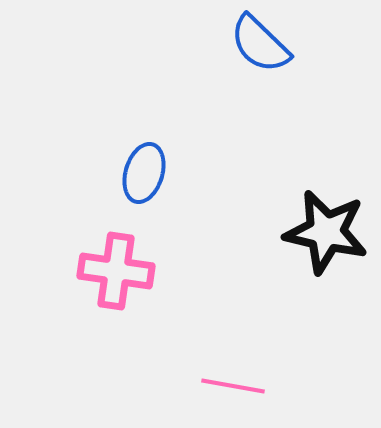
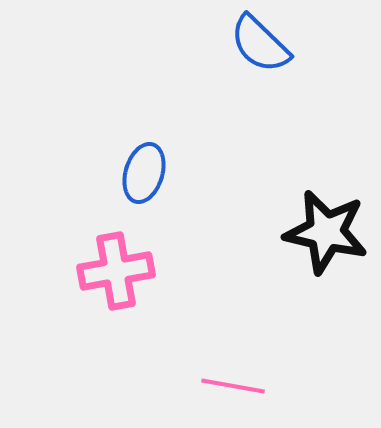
pink cross: rotated 18 degrees counterclockwise
